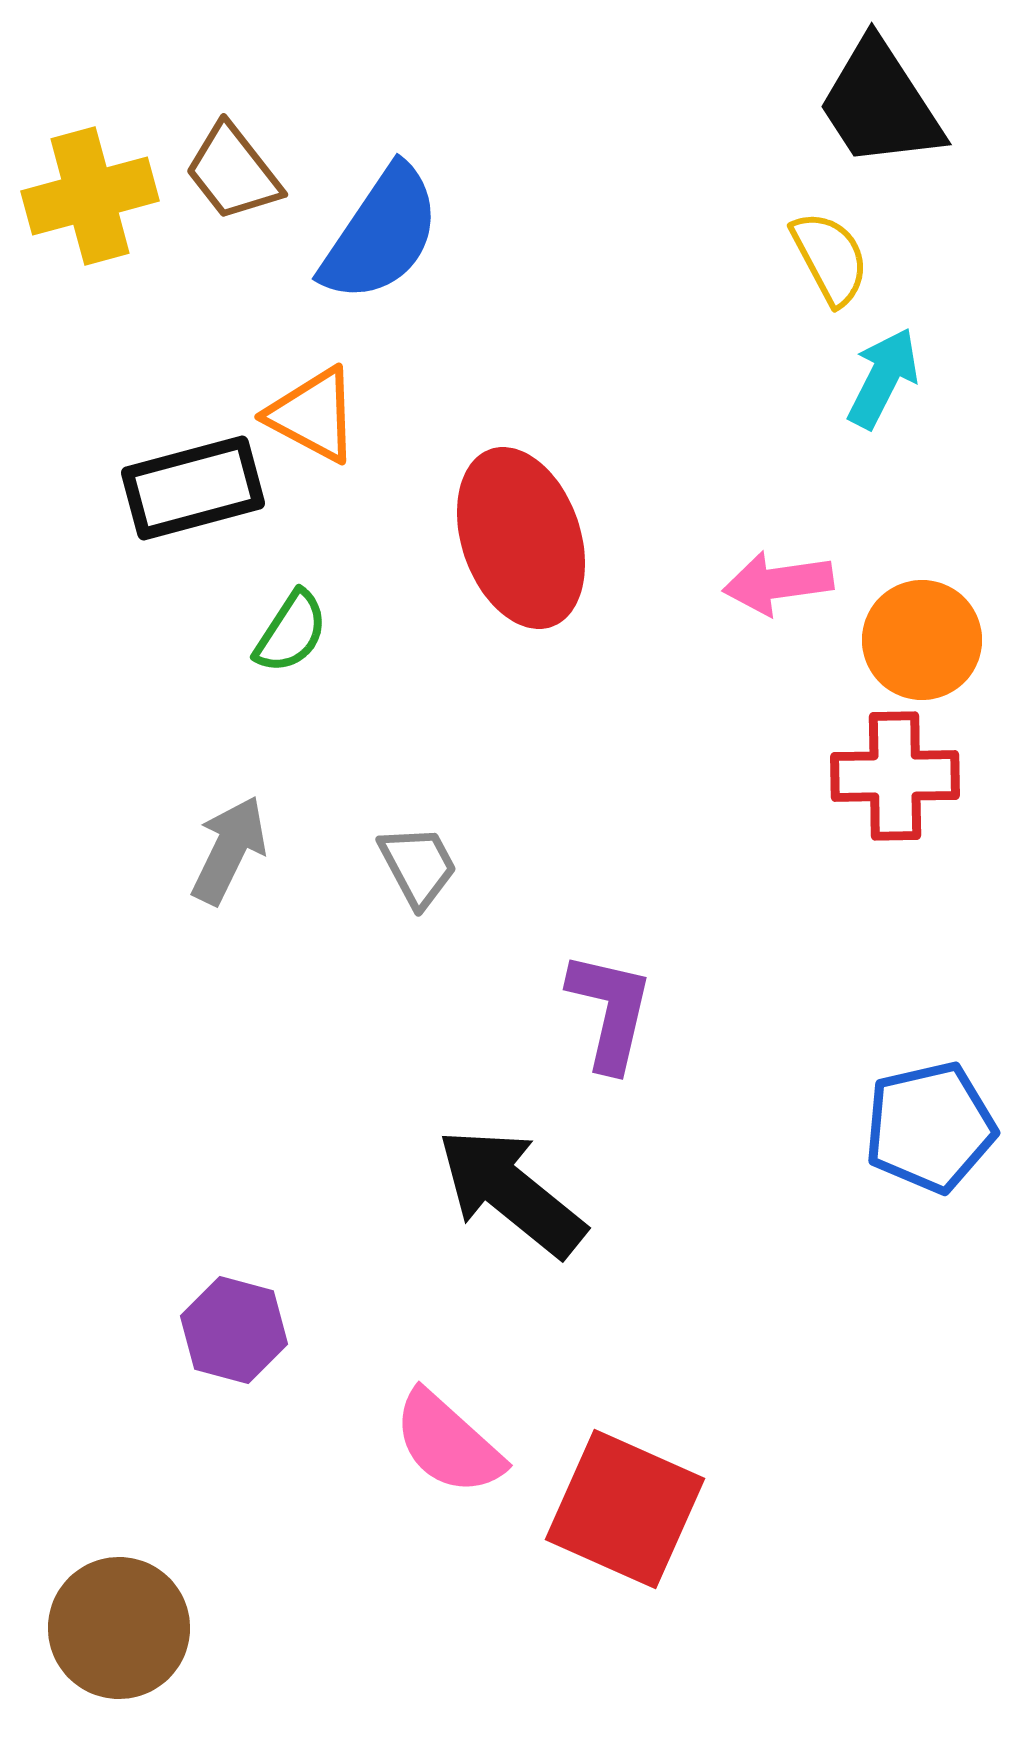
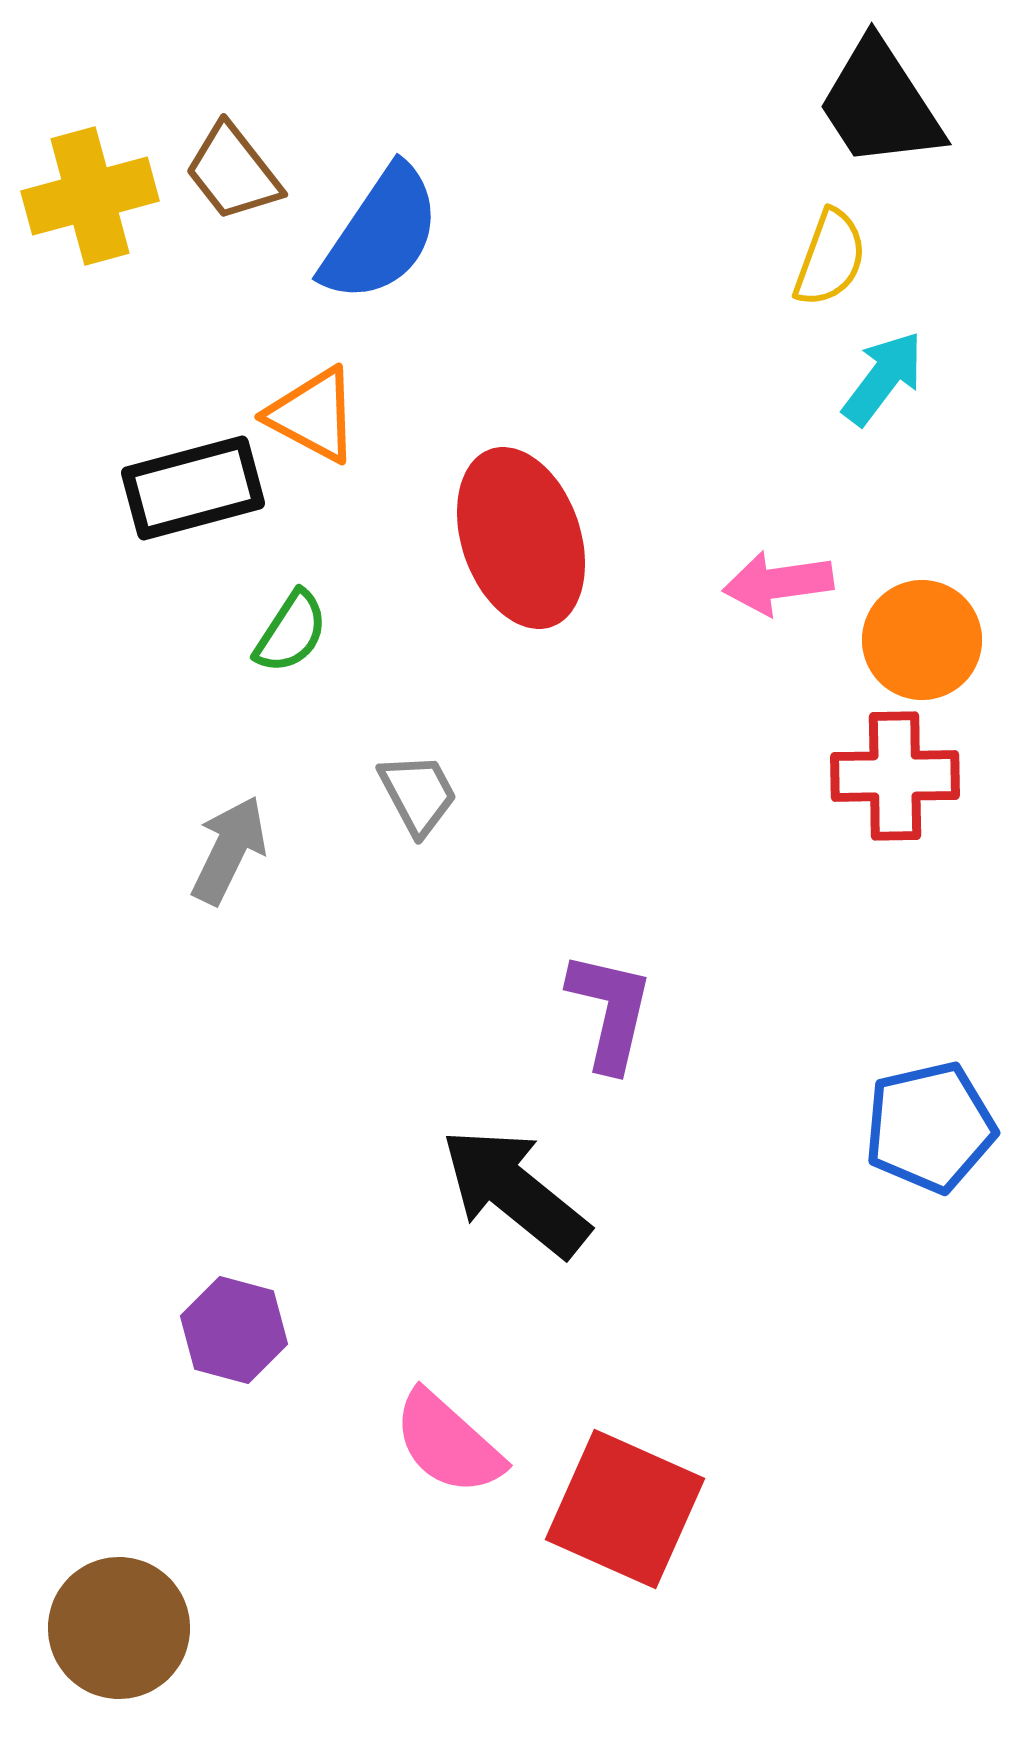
yellow semicircle: rotated 48 degrees clockwise
cyan arrow: rotated 10 degrees clockwise
gray trapezoid: moved 72 px up
black arrow: moved 4 px right
